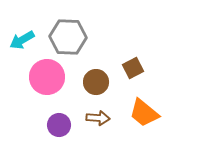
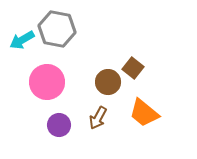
gray hexagon: moved 11 px left, 8 px up; rotated 9 degrees clockwise
brown square: rotated 25 degrees counterclockwise
pink circle: moved 5 px down
brown circle: moved 12 px right
brown arrow: rotated 115 degrees clockwise
